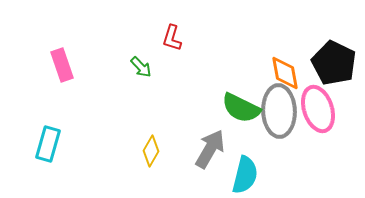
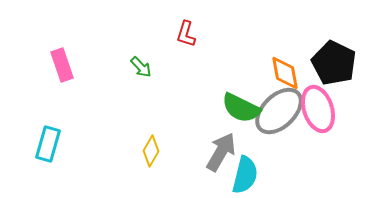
red L-shape: moved 14 px right, 4 px up
gray ellipse: rotated 48 degrees clockwise
gray arrow: moved 11 px right, 3 px down
